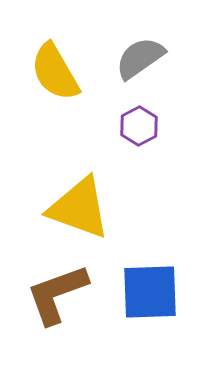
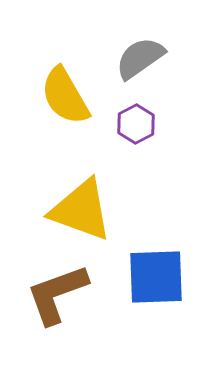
yellow semicircle: moved 10 px right, 24 px down
purple hexagon: moved 3 px left, 2 px up
yellow triangle: moved 2 px right, 2 px down
blue square: moved 6 px right, 15 px up
